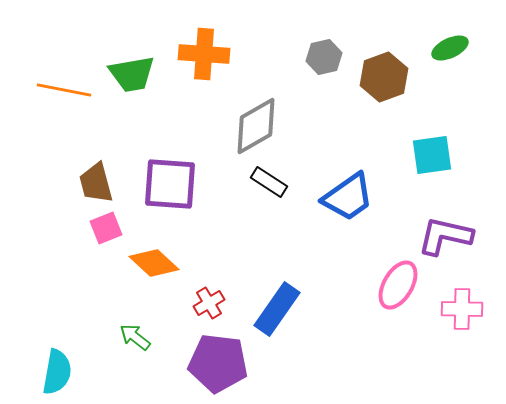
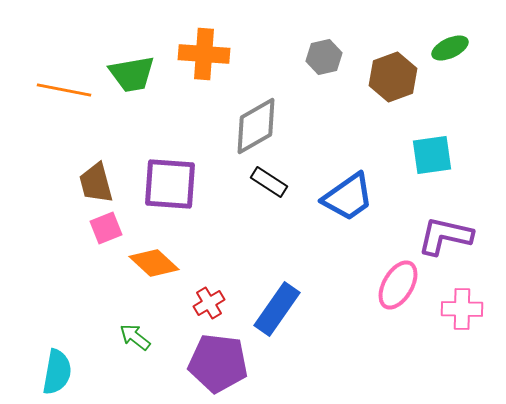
brown hexagon: moved 9 px right
